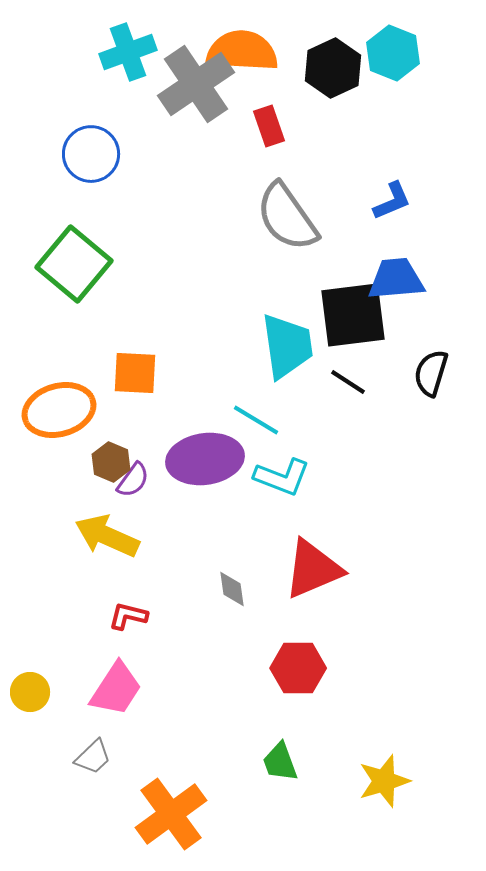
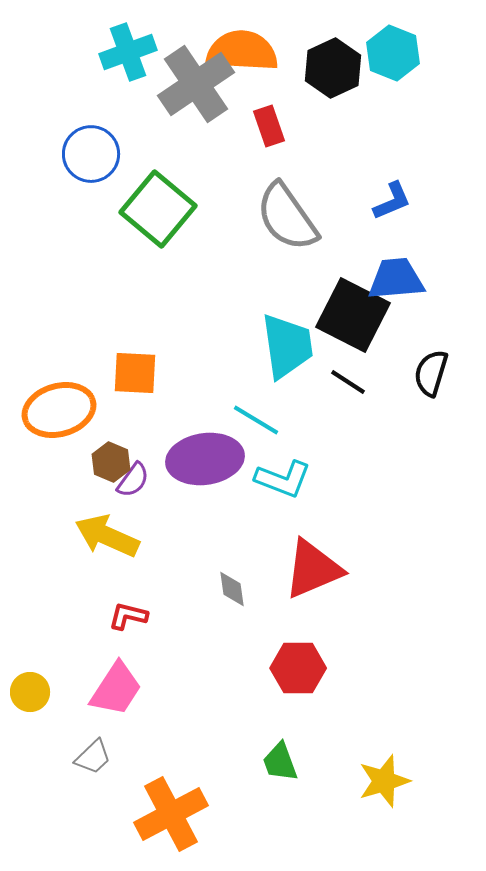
green square: moved 84 px right, 55 px up
black square: rotated 34 degrees clockwise
cyan L-shape: moved 1 px right, 2 px down
orange cross: rotated 8 degrees clockwise
